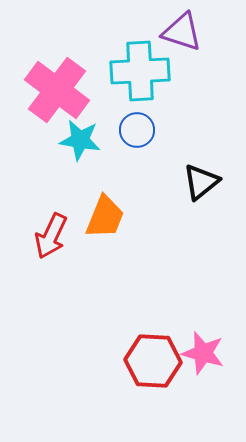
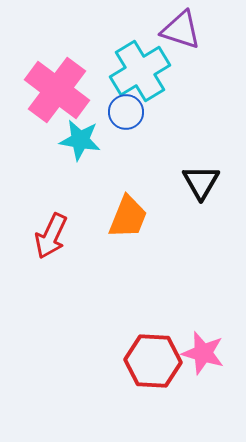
purple triangle: moved 1 px left, 2 px up
cyan cross: rotated 28 degrees counterclockwise
blue circle: moved 11 px left, 18 px up
black triangle: rotated 21 degrees counterclockwise
orange trapezoid: moved 23 px right
